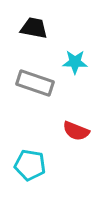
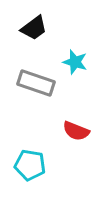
black trapezoid: rotated 132 degrees clockwise
cyan star: rotated 15 degrees clockwise
gray rectangle: moved 1 px right
